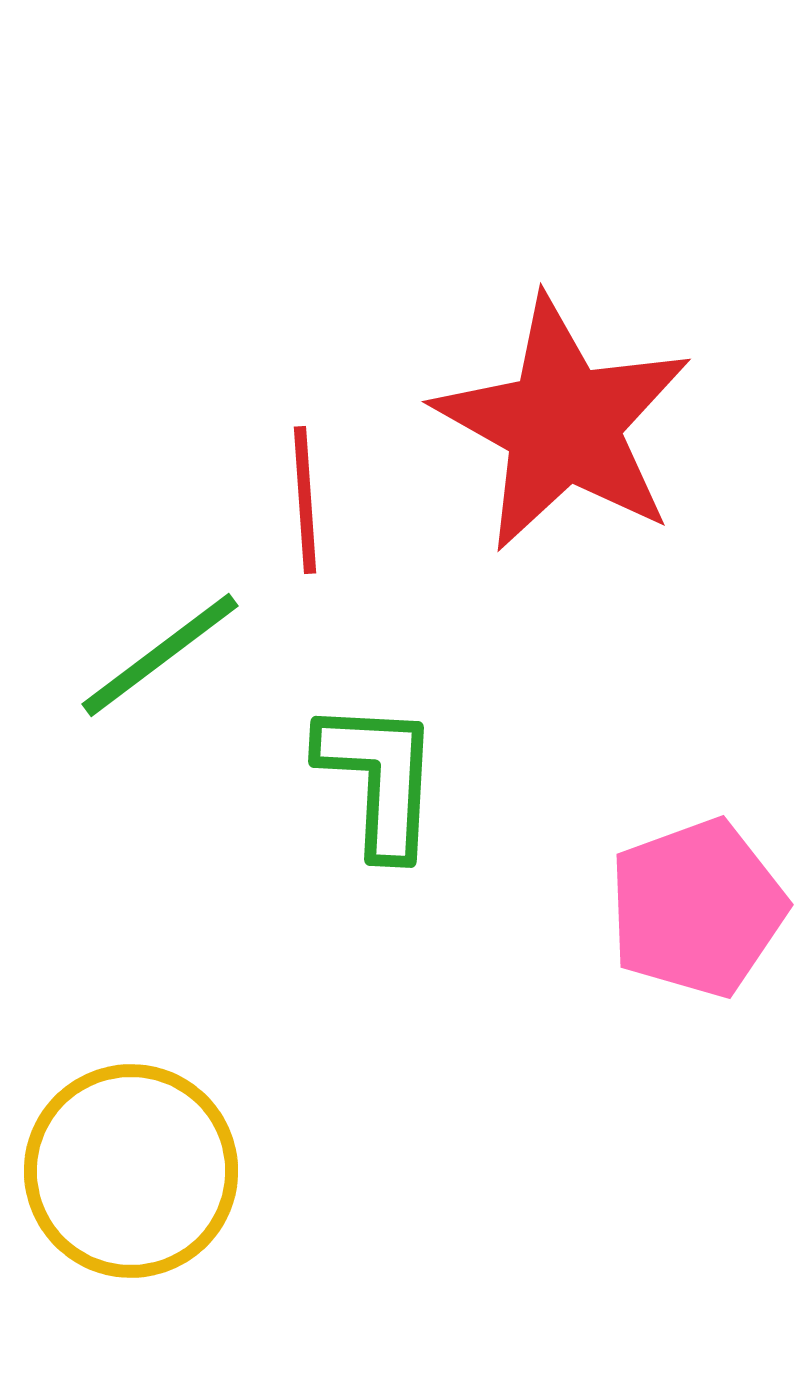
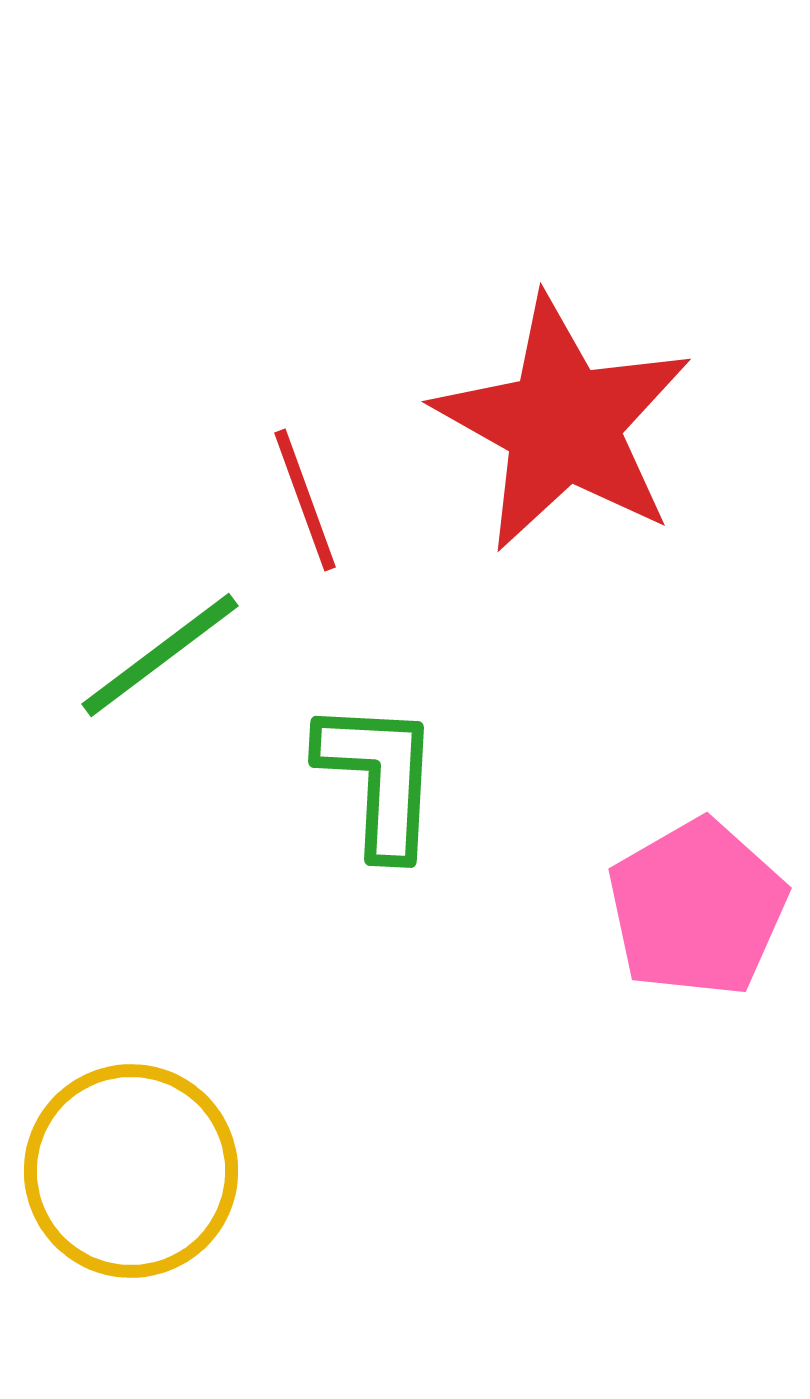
red line: rotated 16 degrees counterclockwise
pink pentagon: rotated 10 degrees counterclockwise
